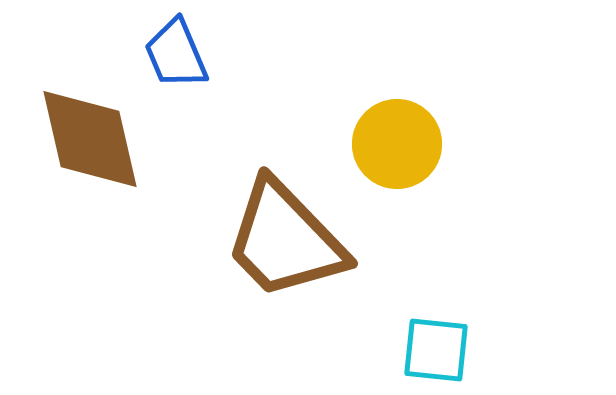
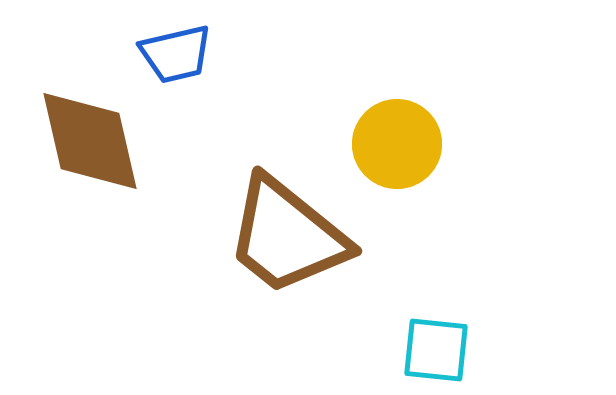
blue trapezoid: rotated 80 degrees counterclockwise
brown diamond: moved 2 px down
brown trapezoid: moved 2 px right, 4 px up; rotated 7 degrees counterclockwise
